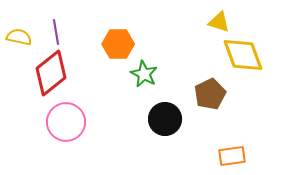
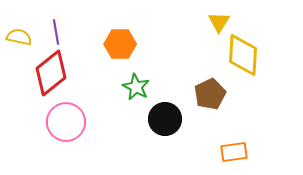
yellow triangle: rotated 45 degrees clockwise
orange hexagon: moved 2 px right
yellow diamond: rotated 24 degrees clockwise
green star: moved 8 px left, 13 px down
orange rectangle: moved 2 px right, 4 px up
